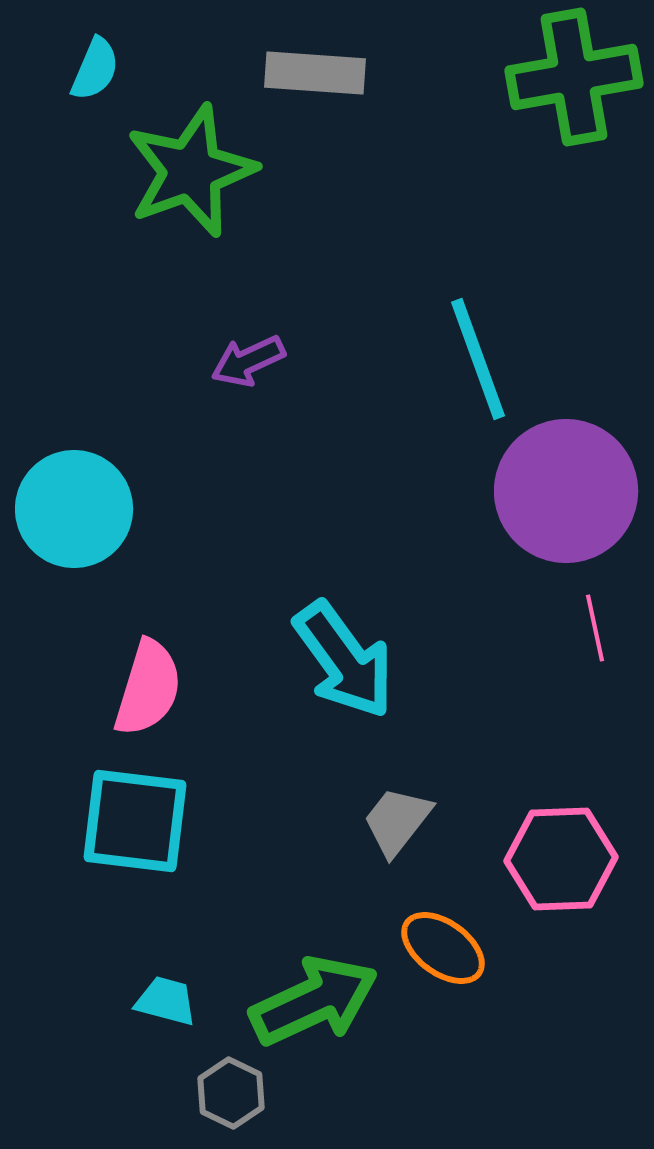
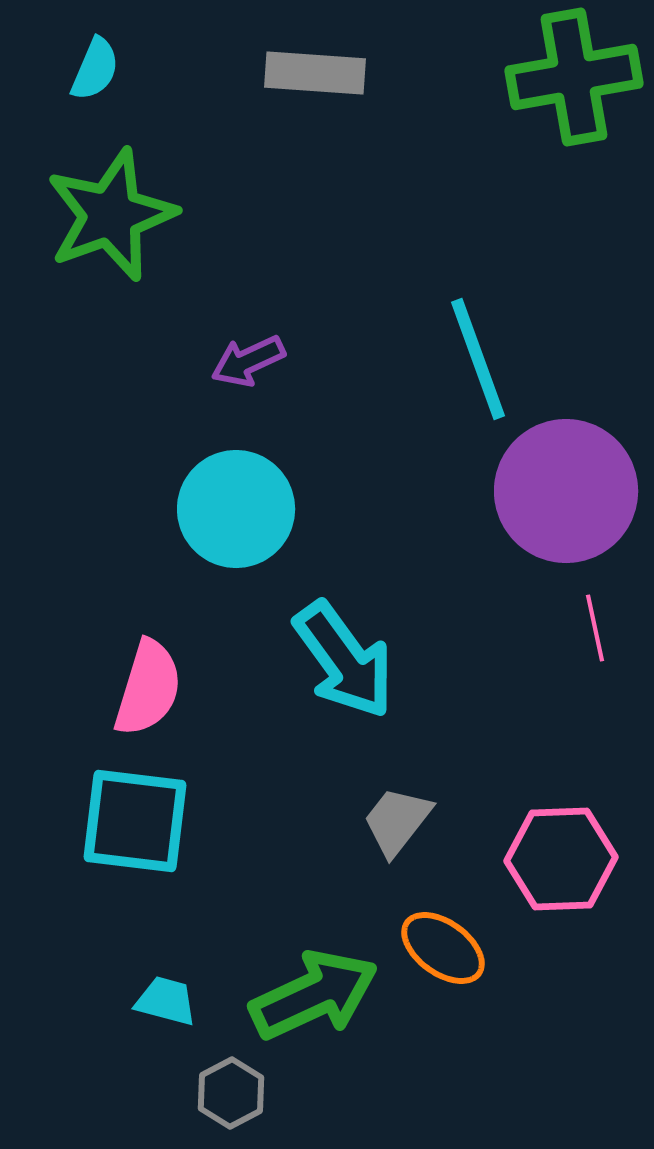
green star: moved 80 px left, 44 px down
cyan circle: moved 162 px right
green arrow: moved 6 px up
gray hexagon: rotated 6 degrees clockwise
